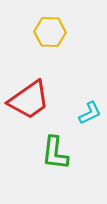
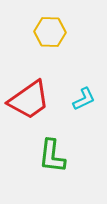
cyan L-shape: moved 6 px left, 14 px up
green L-shape: moved 3 px left, 3 px down
